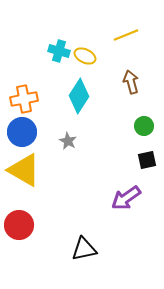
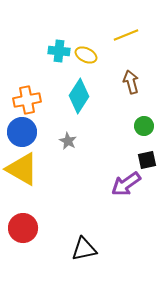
cyan cross: rotated 10 degrees counterclockwise
yellow ellipse: moved 1 px right, 1 px up
orange cross: moved 3 px right, 1 px down
yellow triangle: moved 2 px left, 1 px up
purple arrow: moved 14 px up
red circle: moved 4 px right, 3 px down
